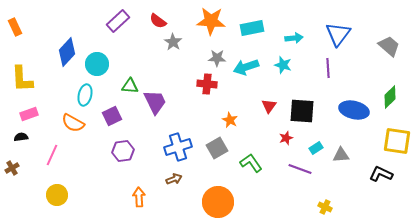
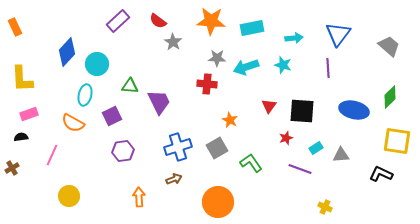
purple trapezoid at (155, 102): moved 4 px right
yellow circle at (57, 195): moved 12 px right, 1 px down
